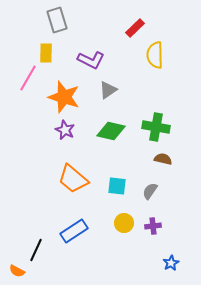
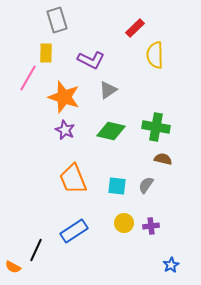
orange trapezoid: rotated 28 degrees clockwise
gray semicircle: moved 4 px left, 6 px up
purple cross: moved 2 px left
blue star: moved 2 px down
orange semicircle: moved 4 px left, 4 px up
